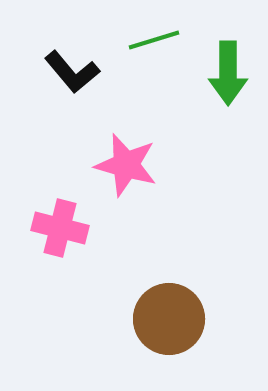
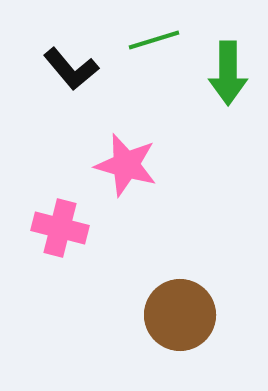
black L-shape: moved 1 px left, 3 px up
brown circle: moved 11 px right, 4 px up
